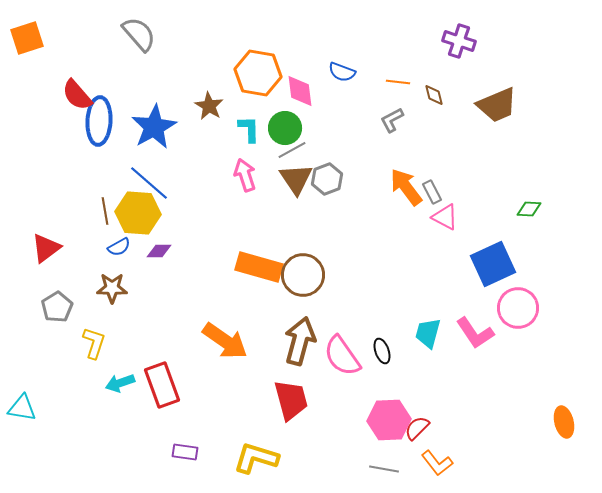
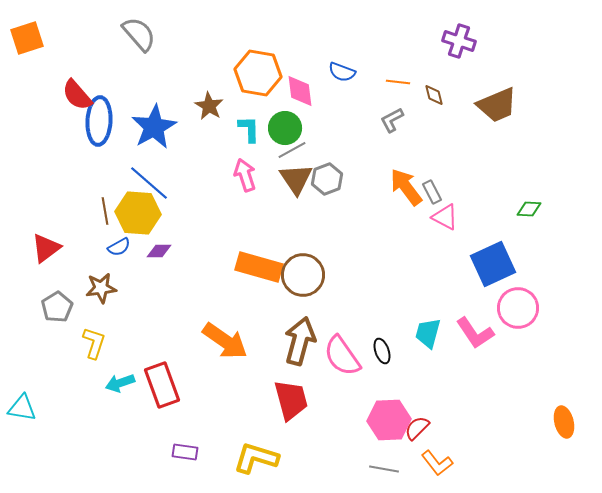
brown star at (112, 288): moved 11 px left; rotated 8 degrees counterclockwise
